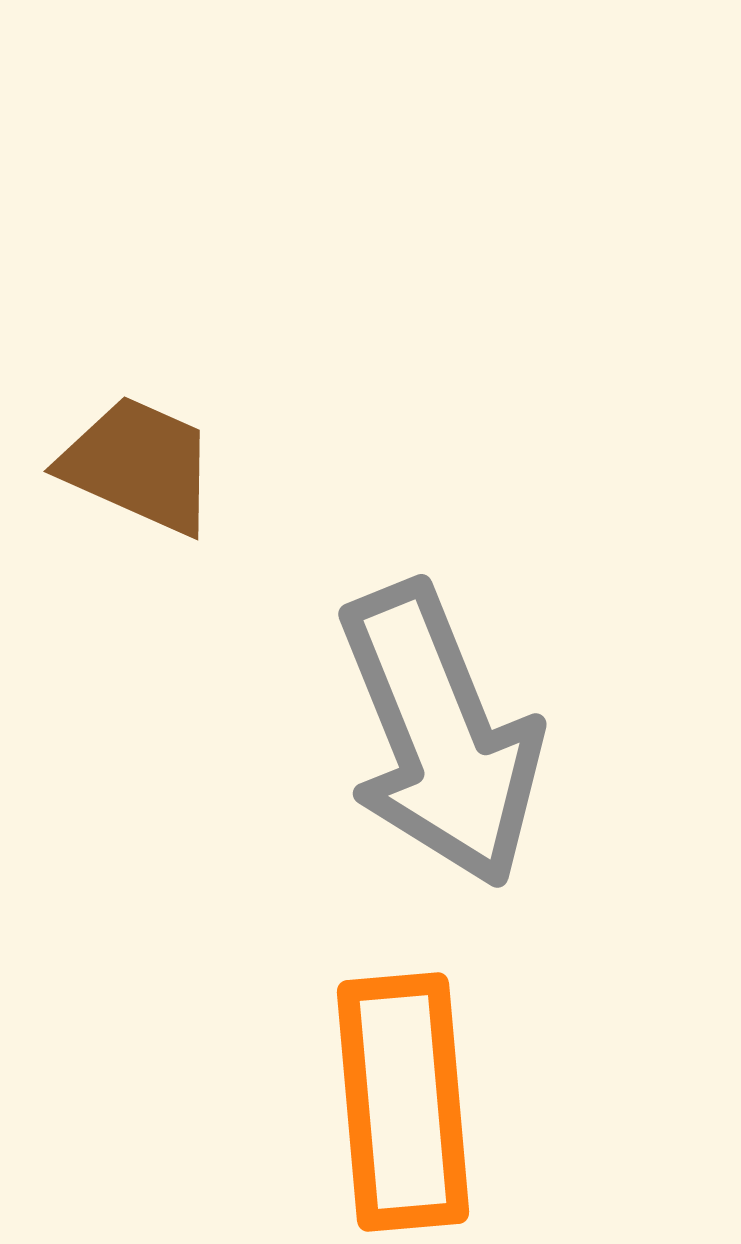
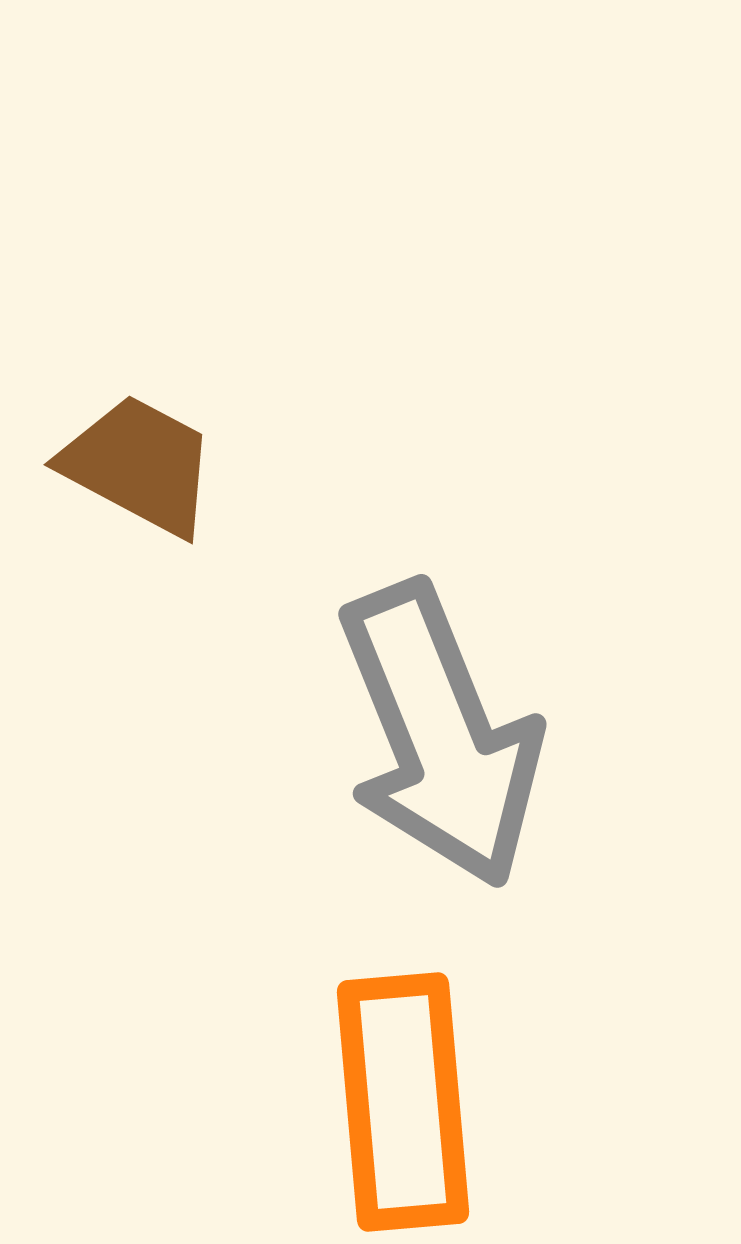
brown trapezoid: rotated 4 degrees clockwise
